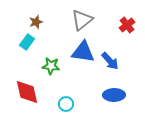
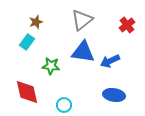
blue arrow: rotated 108 degrees clockwise
blue ellipse: rotated 10 degrees clockwise
cyan circle: moved 2 px left, 1 px down
